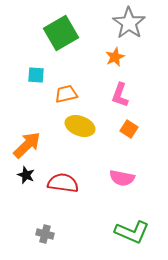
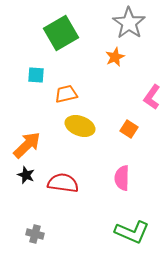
pink L-shape: moved 32 px right, 2 px down; rotated 15 degrees clockwise
pink semicircle: rotated 80 degrees clockwise
gray cross: moved 10 px left
